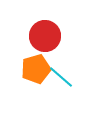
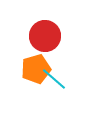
cyan line: moved 7 px left, 2 px down
